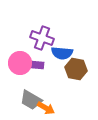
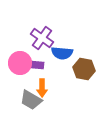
purple cross: rotated 15 degrees clockwise
brown hexagon: moved 8 px right
orange arrow: moved 4 px left, 20 px up; rotated 60 degrees clockwise
